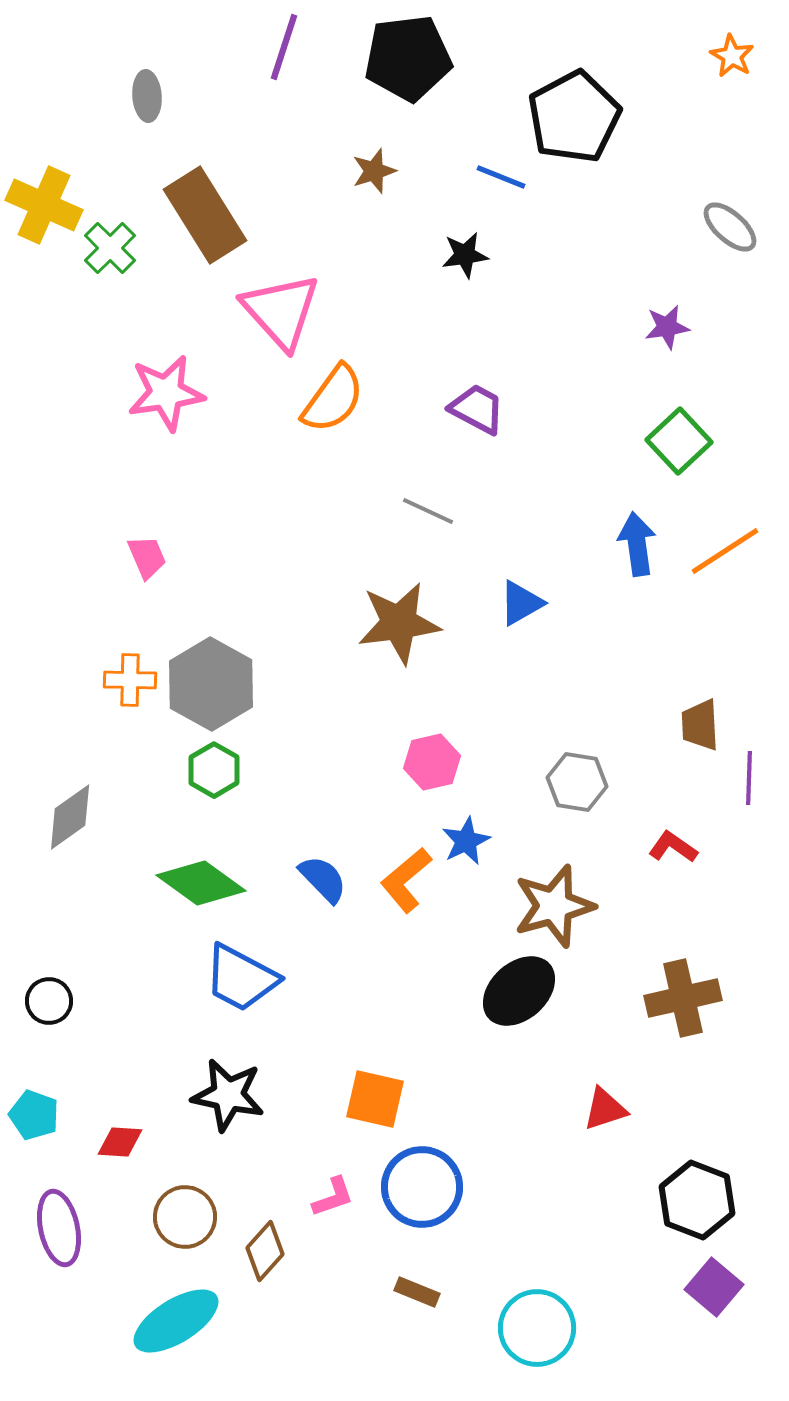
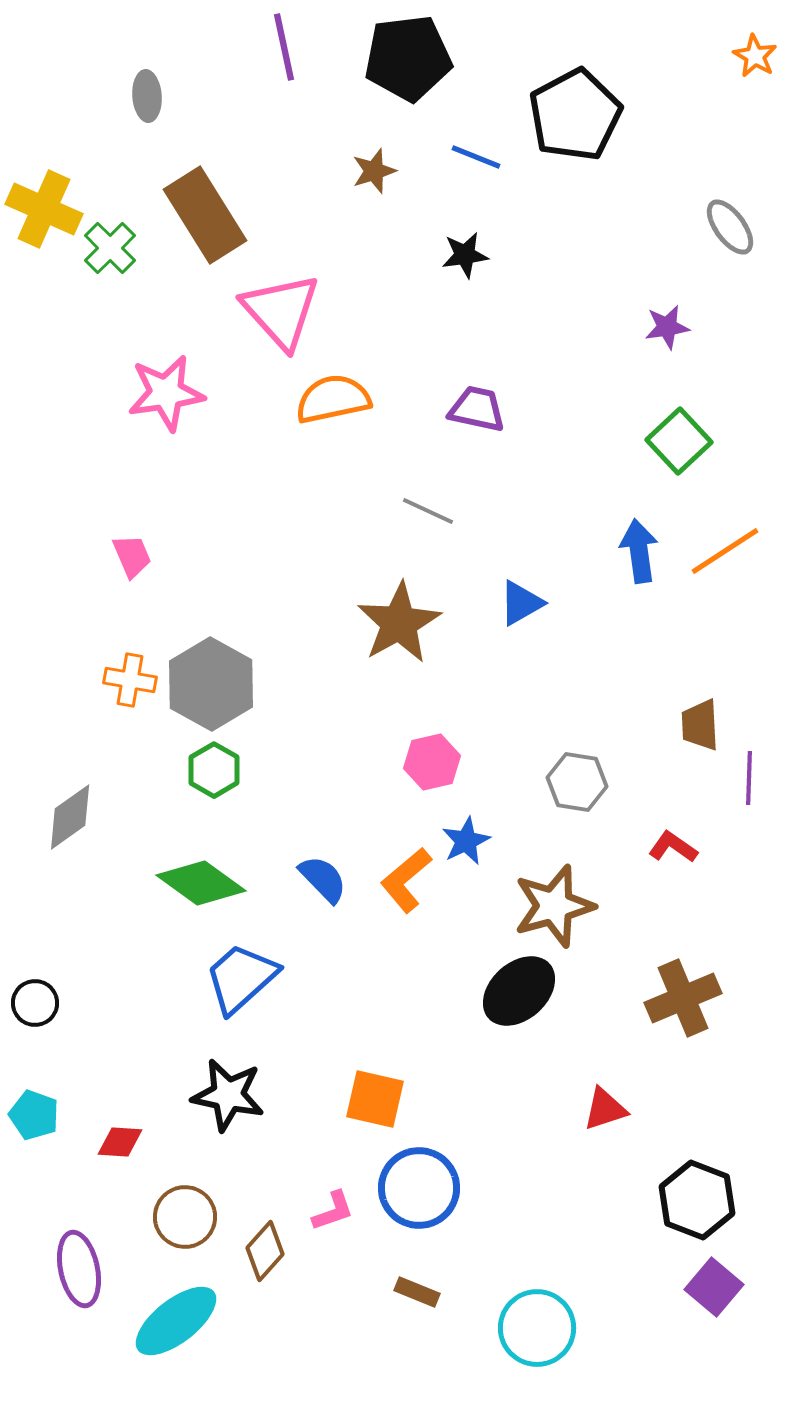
purple line at (284, 47): rotated 30 degrees counterclockwise
orange star at (732, 56): moved 23 px right
black pentagon at (574, 117): moved 1 px right, 2 px up
blue line at (501, 177): moved 25 px left, 20 px up
yellow cross at (44, 205): moved 4 px down
gray ellipse at (730, 227): rotated 12 degrees clockwise
orange semicircle at (333, 399): rotated 138 degrees counterclockwise
purple trapezoid at (477, 409): rotated 16 degrees counterclockwise
blue arrow at (637, 544): moved 2 px right, 7 px down
pink trapezoid at (147, 557): moved 15 px left, 1 px up
brown star at (399, 623): rotated 22 degrees counterclockwise
orange cross at (130, 680): rotated 9 degrees clockwise
blue trapezoid at (241, 978): rotated 110 degrees clockwise
brown cross at (683, 998): rotated 10 degrees counterclockwise
black circle at (49, 1001): moved 14 px left, 2 px down
blue circle at (422, 1187): moved 3 px left, 1 px down
pink L-shape at (333, 1197): moved 14 px down
purple ellipse at (59, 1228): moved 20 px right, 41 px down
cyan ellipse at (176, 1321): rotated 6 degrees counterclockwise
